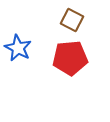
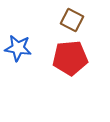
blue star: rotated 20 degrees counterclockwise
